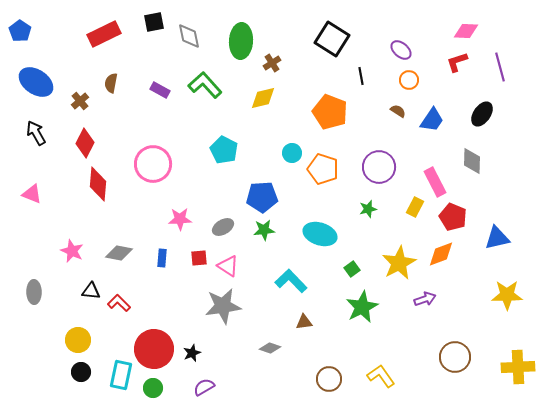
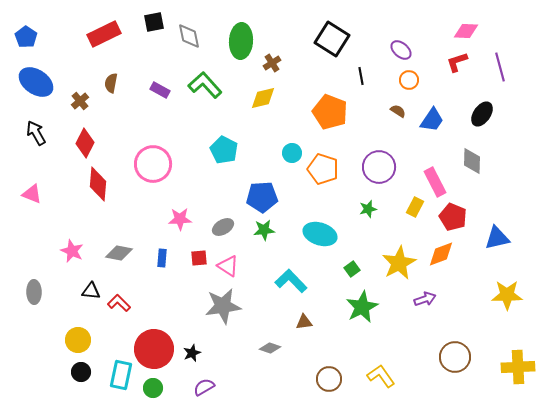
blue pentagon at (20, 31): moved 6 px right, 6 px down
